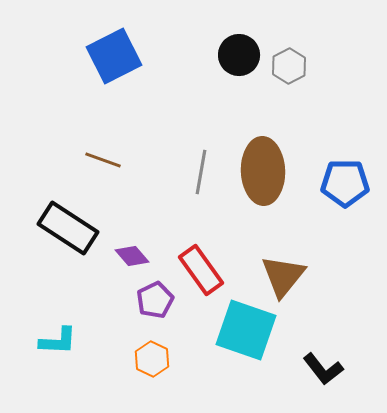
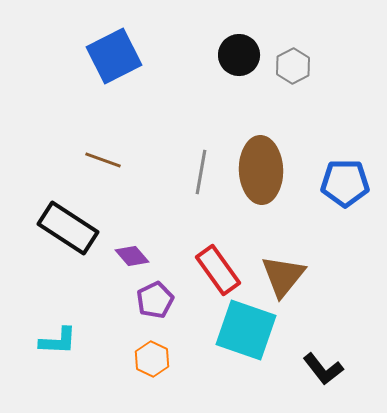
gray hexagon: moved 4 px right
brown ellipse: moved 2 px left, 1 px up
red rectangle: moved 17 px right
